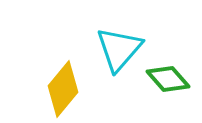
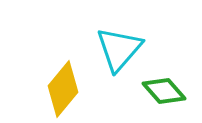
green diamond: moved 4 px left, 12 px down
